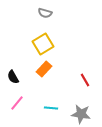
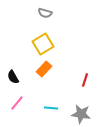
red line: rotated 48 degrees clockwise
